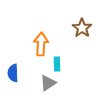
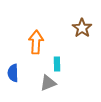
orange arrow: moved 5 px left, 2 px up
gray triangle: rotated 12 degrees clockwise
